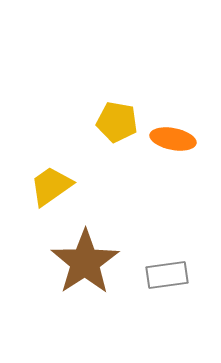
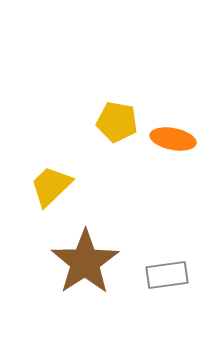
yellow trapezoid: rotated 9 degrees counterclockwise
